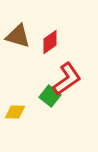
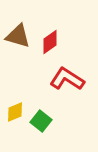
red L-shape: rotated 112 degrees counterclockwise
green square: moved 9 px left, 25 px down
yellow diamond: rotated 25 degrees counterclockwise
